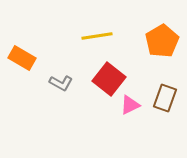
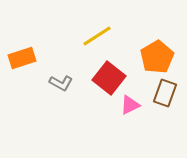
yellow line: rotated 24 degrees counterclockwise
orange pentagon: moved 5 px left, 16 px down
orange rectangle: rotated 48 degrees counterclockwise
red square: moved 1 px up
brown rectangle: moved 5 px up
